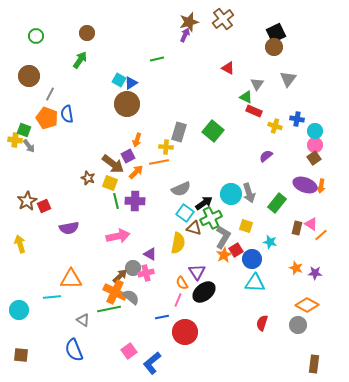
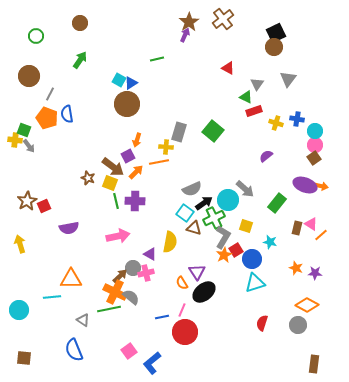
brown star at (189, 22): rotated 18 degrees counterclockwise
brown circle at (87, 33): moved 7 px left, 10 px up
red rectangle at (254, 111): rotated 42 degrees counterclockwise
yellow cross at (275, 126): moved 1 px right, 3 px up
brown arrow at (113, 164): moved 3 px down
orange arrow at (321, 186): rotated 88 degrees counterclockwise
gray semicircle at (181, 189): moved 11 px right
gray arrow at (249, 193): moved 4 px left, 4 px up; rotated 30 degrees counterclockwise
cyan circle at (231, 194): moved 3 px left, 6 px down
green cross at (211, 218): moved 3 px right
yellow semicircle at (178, 243): moved 8 px left, 1 px up
cyan triangle at (255, 283): rotated 20 degrees counterclockwise
pink line at (178, 300): moved 4 px right, 10 px down
brown square at (21, 355): moved 3 px right, 3 px down
